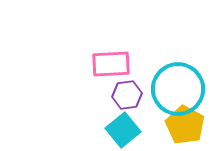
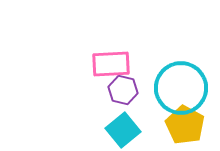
cyan circle: moved 3 px right, 1 px up
purple hexagon: moved 4 px left, 5 px up; rotated 20 degrees clockwise
